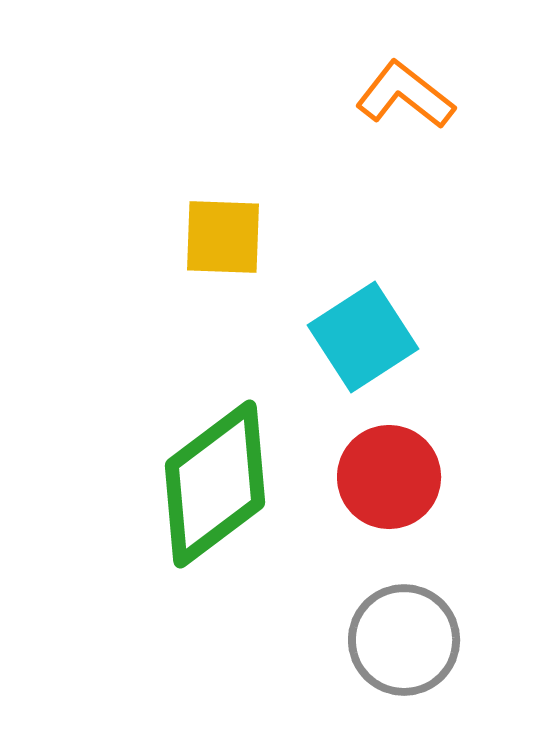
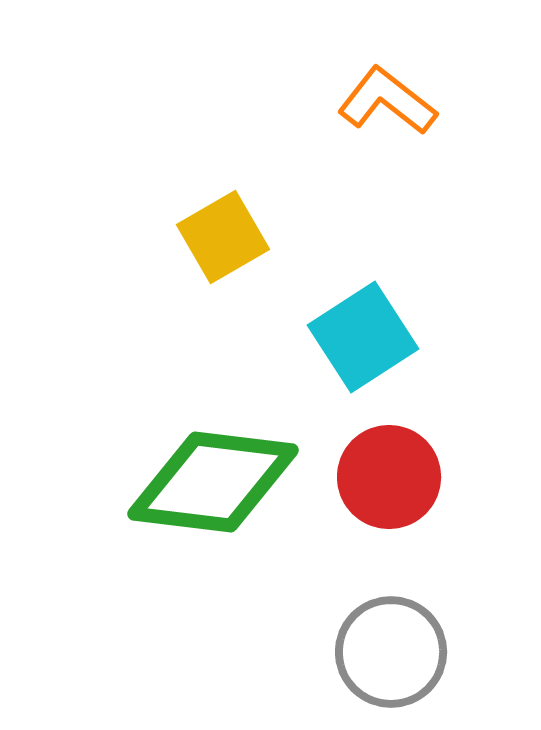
orange L-shape: moved 18 px left, 6 px down
yellow square: rotated 32 degrees counterclockwise
green diamond: moved 2 px left, 2 px up; rotated 44 degrees clockwise
gray circle: moved 13 px left, 12 px down
